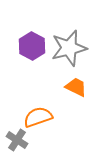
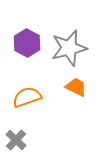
purple hexagon: moved 5 px left, 3 px up
orange semicircle: moved 11 px left, 20 px up
gray cross: moved 1 px left; rotated 10 degrees clockwise
